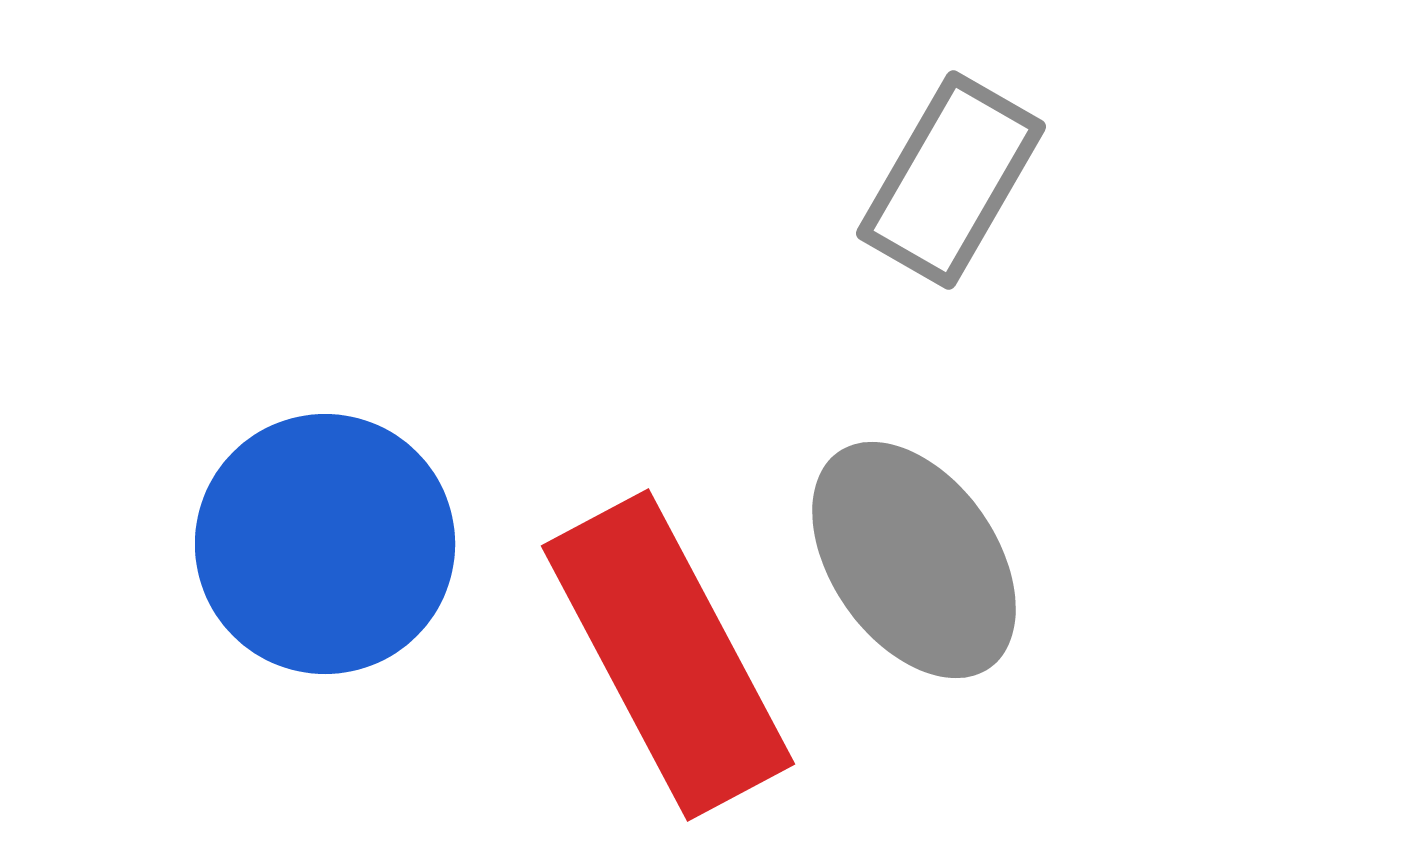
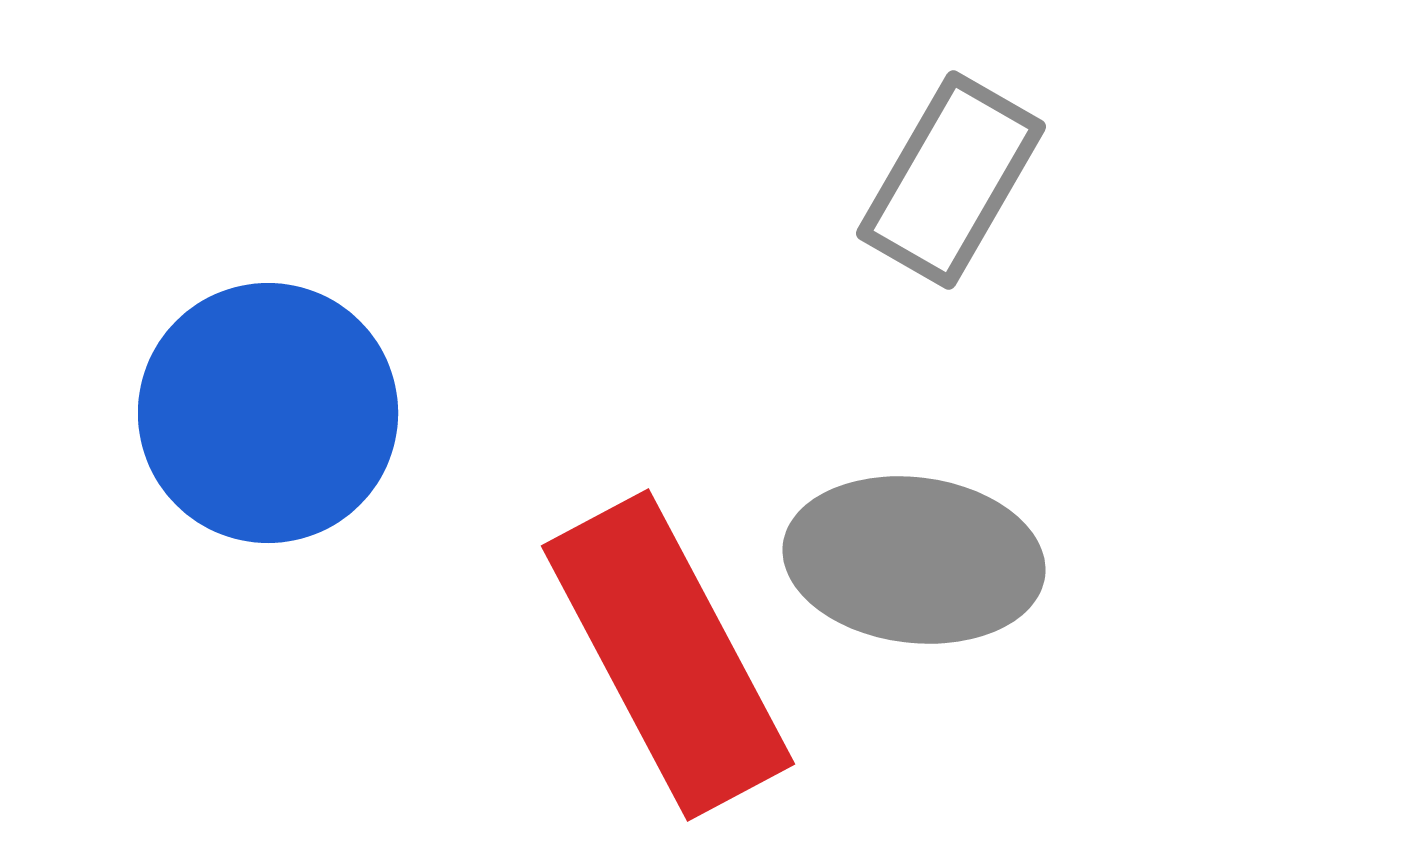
blue circle: moved 57 px left, 131 px up
gray ellipse: rotated 48 degrees counterclockwise
